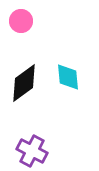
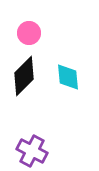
pink circle: moved 8 px right, 12 px down
black diamond: moved 7 px up; rotated 9 degrees counterclockwise
